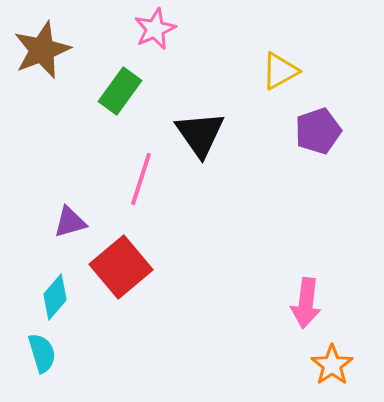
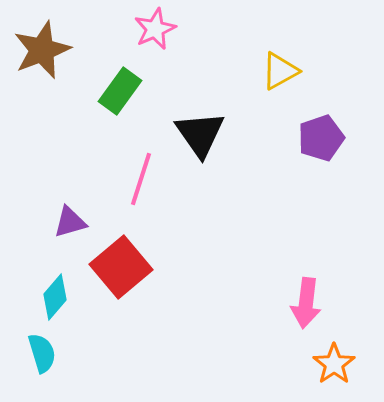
purple pentagon: moved 3 px right, 7 px down
orange star: moved 2 px right, 1 px up
